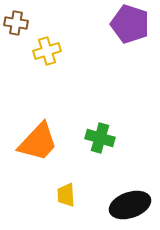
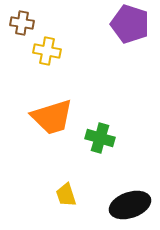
brown cross: moved 6 px right
yellow cross: rotated 28 degrees clockwise
orange trapezoid: moved 14 px right, 25 px up; rotated 30 degrees clockwise
yellow trapezoid: rotated 15 degrees counterclockwise
